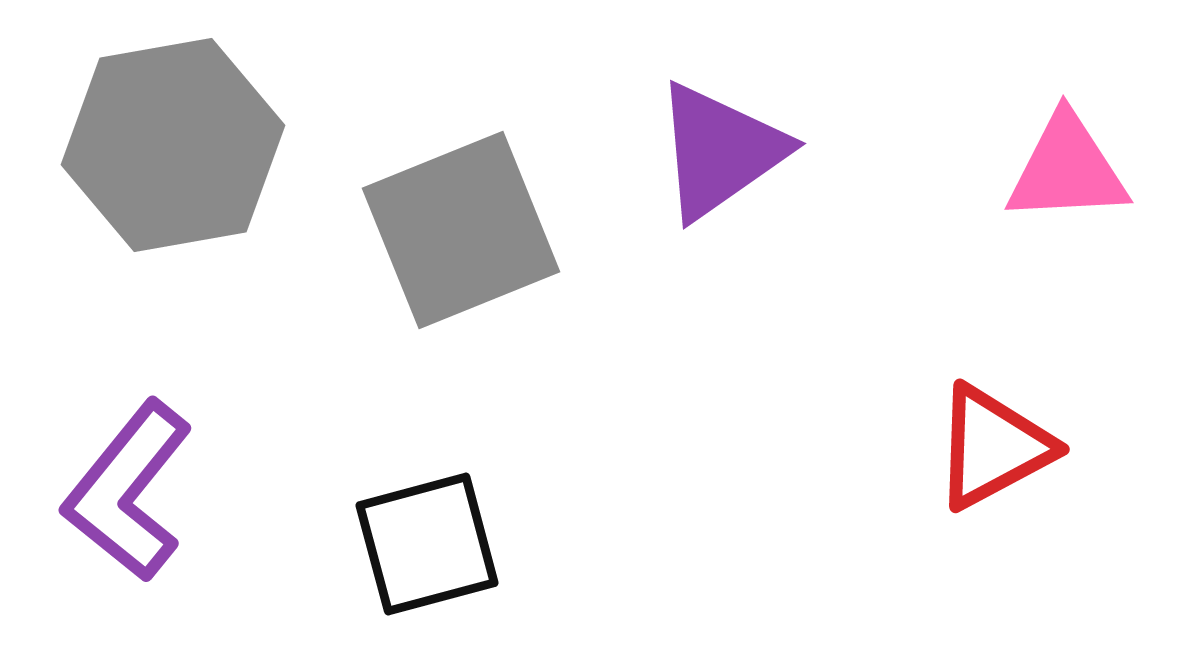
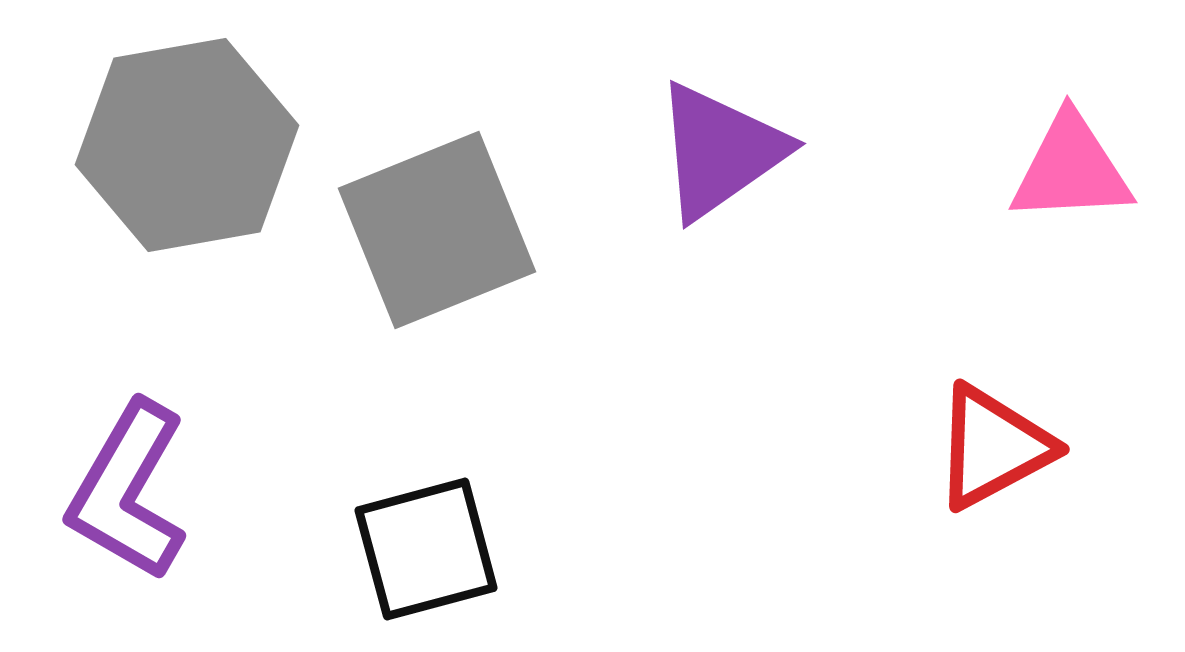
gray hexagon: moved 14 px right
pink triangle: moved 4 px right
gray square: moved 24 px left
purple L-shape: rotated 9 degrees counterclockwise
black square: moved 1 px left, 5 px down
